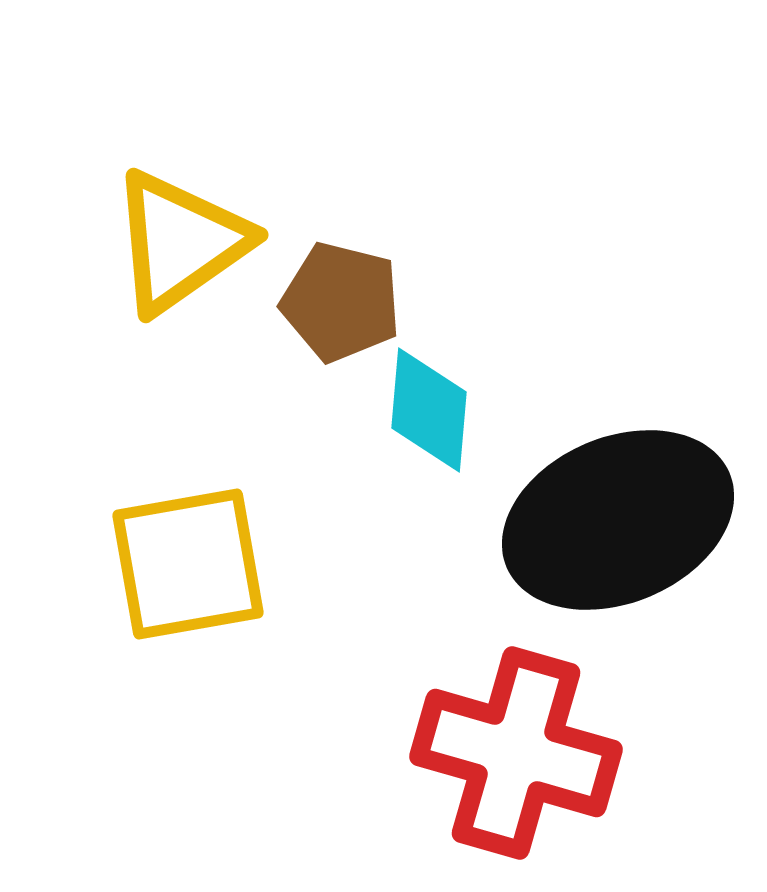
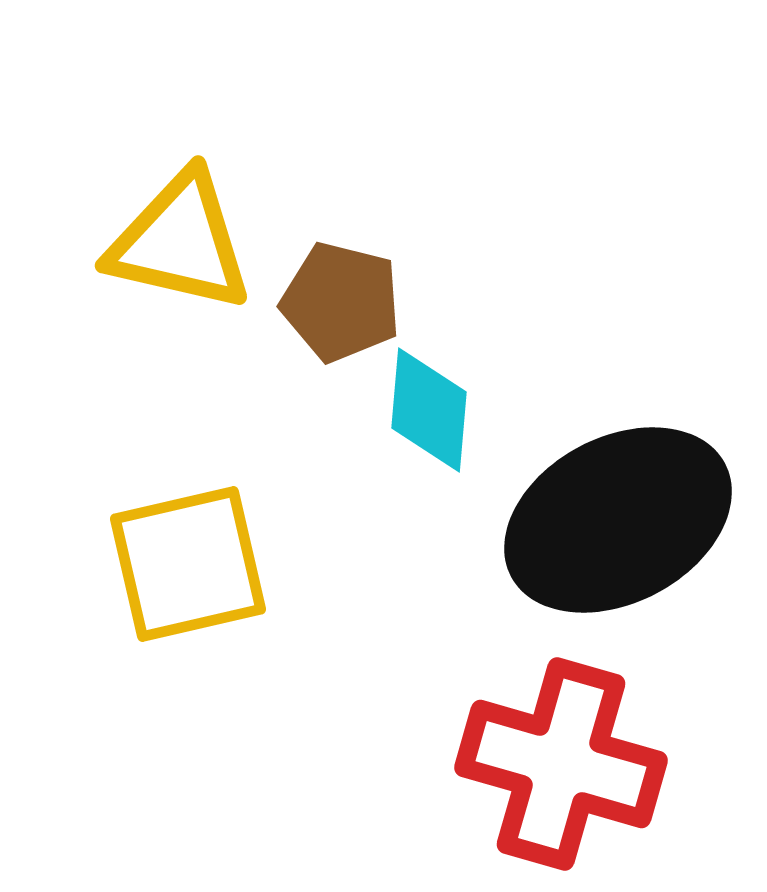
yellow triangle: rotated 48 degrees clockwise
black ellipse: rotated 5 degrees counterclockwise
yellow square: rotated 3 degrees counterclockwise
red cross: moved 45 px right, 11 px down
